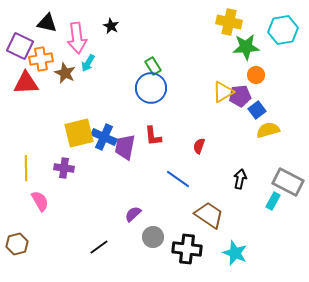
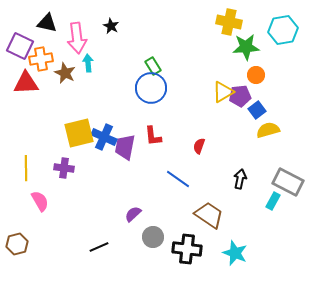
cyan arrow: rotated 144 degrees clockwise
black line: rotated 12 degrees clockwise
